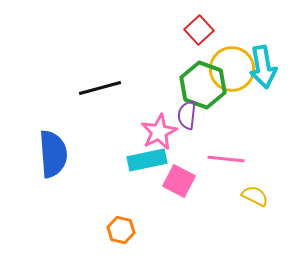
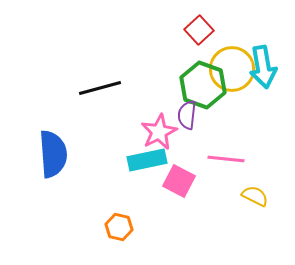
orange hexagon: moved 2 px left, 3 px up
